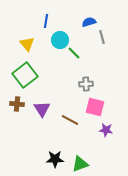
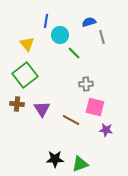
cyan circle: moved 5 px up
brown line: moved 1 px right
